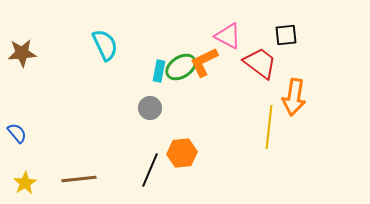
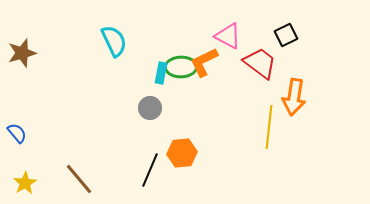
black square: rotated 20 degrees counterclockwise
cyan semicircle: moved 9 px right, 4 px up
brown star: rotated 12 degrees counterclockwise
green ellipse: rotated 32 degrees clockwise
cyan rectangle: moved 2 px right, 2 px down
brown line: rotated 56 degrees clockwise
